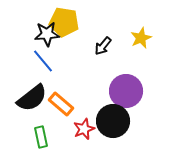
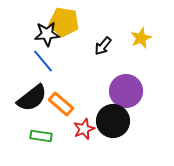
green rectangle: moved 1 px up; rotated 70 degrees counterclockwise
